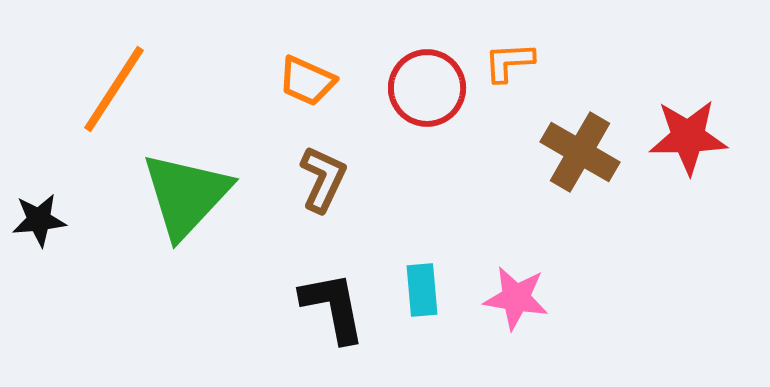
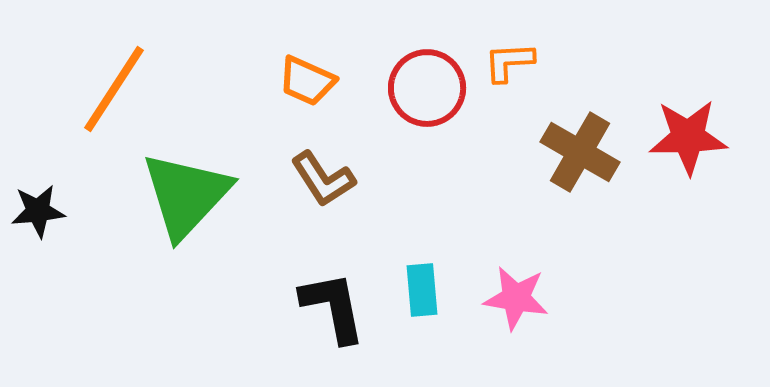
brown L-shape: rotated 122 degrees clockwise
black star: moved 1 px left, 9 px up
